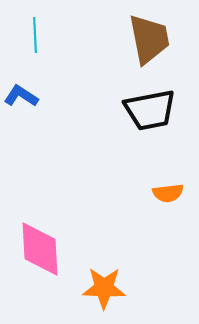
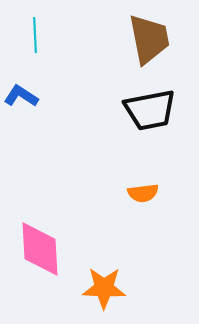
orange semicircle: moved 25 px left
